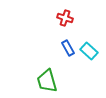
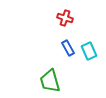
cyan rectangle: rotated 24 degrees clockwise
green trapezoid: moved 3 px right
